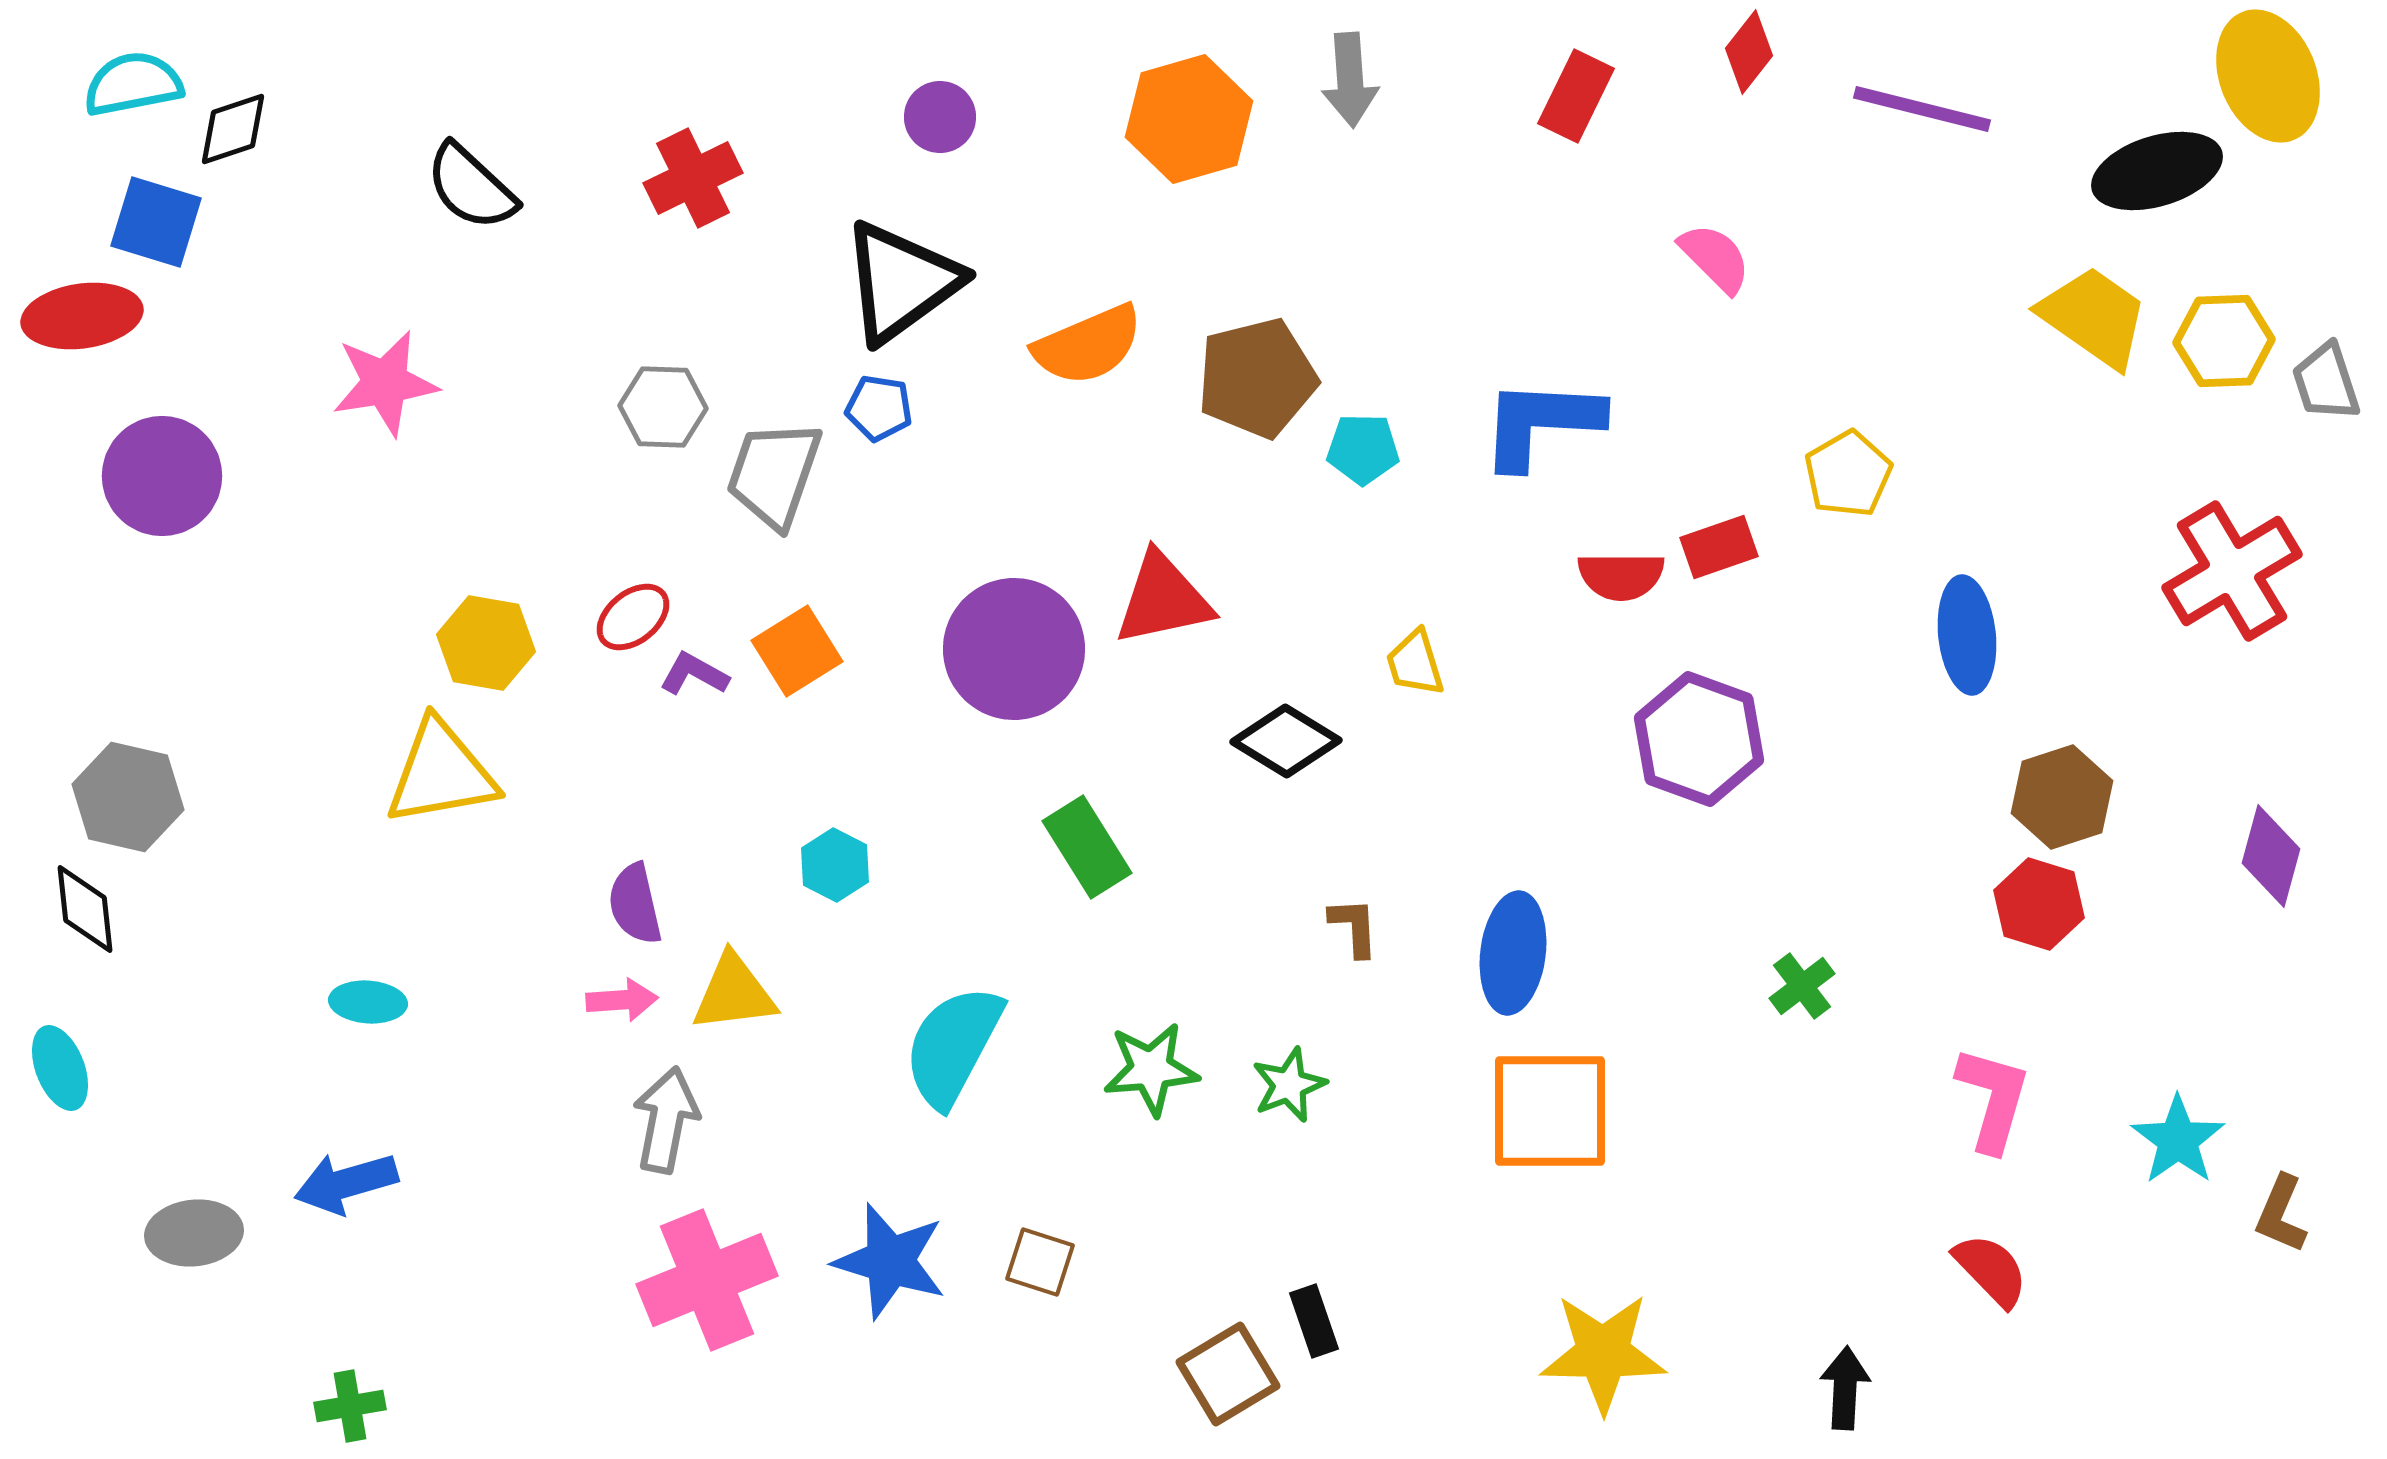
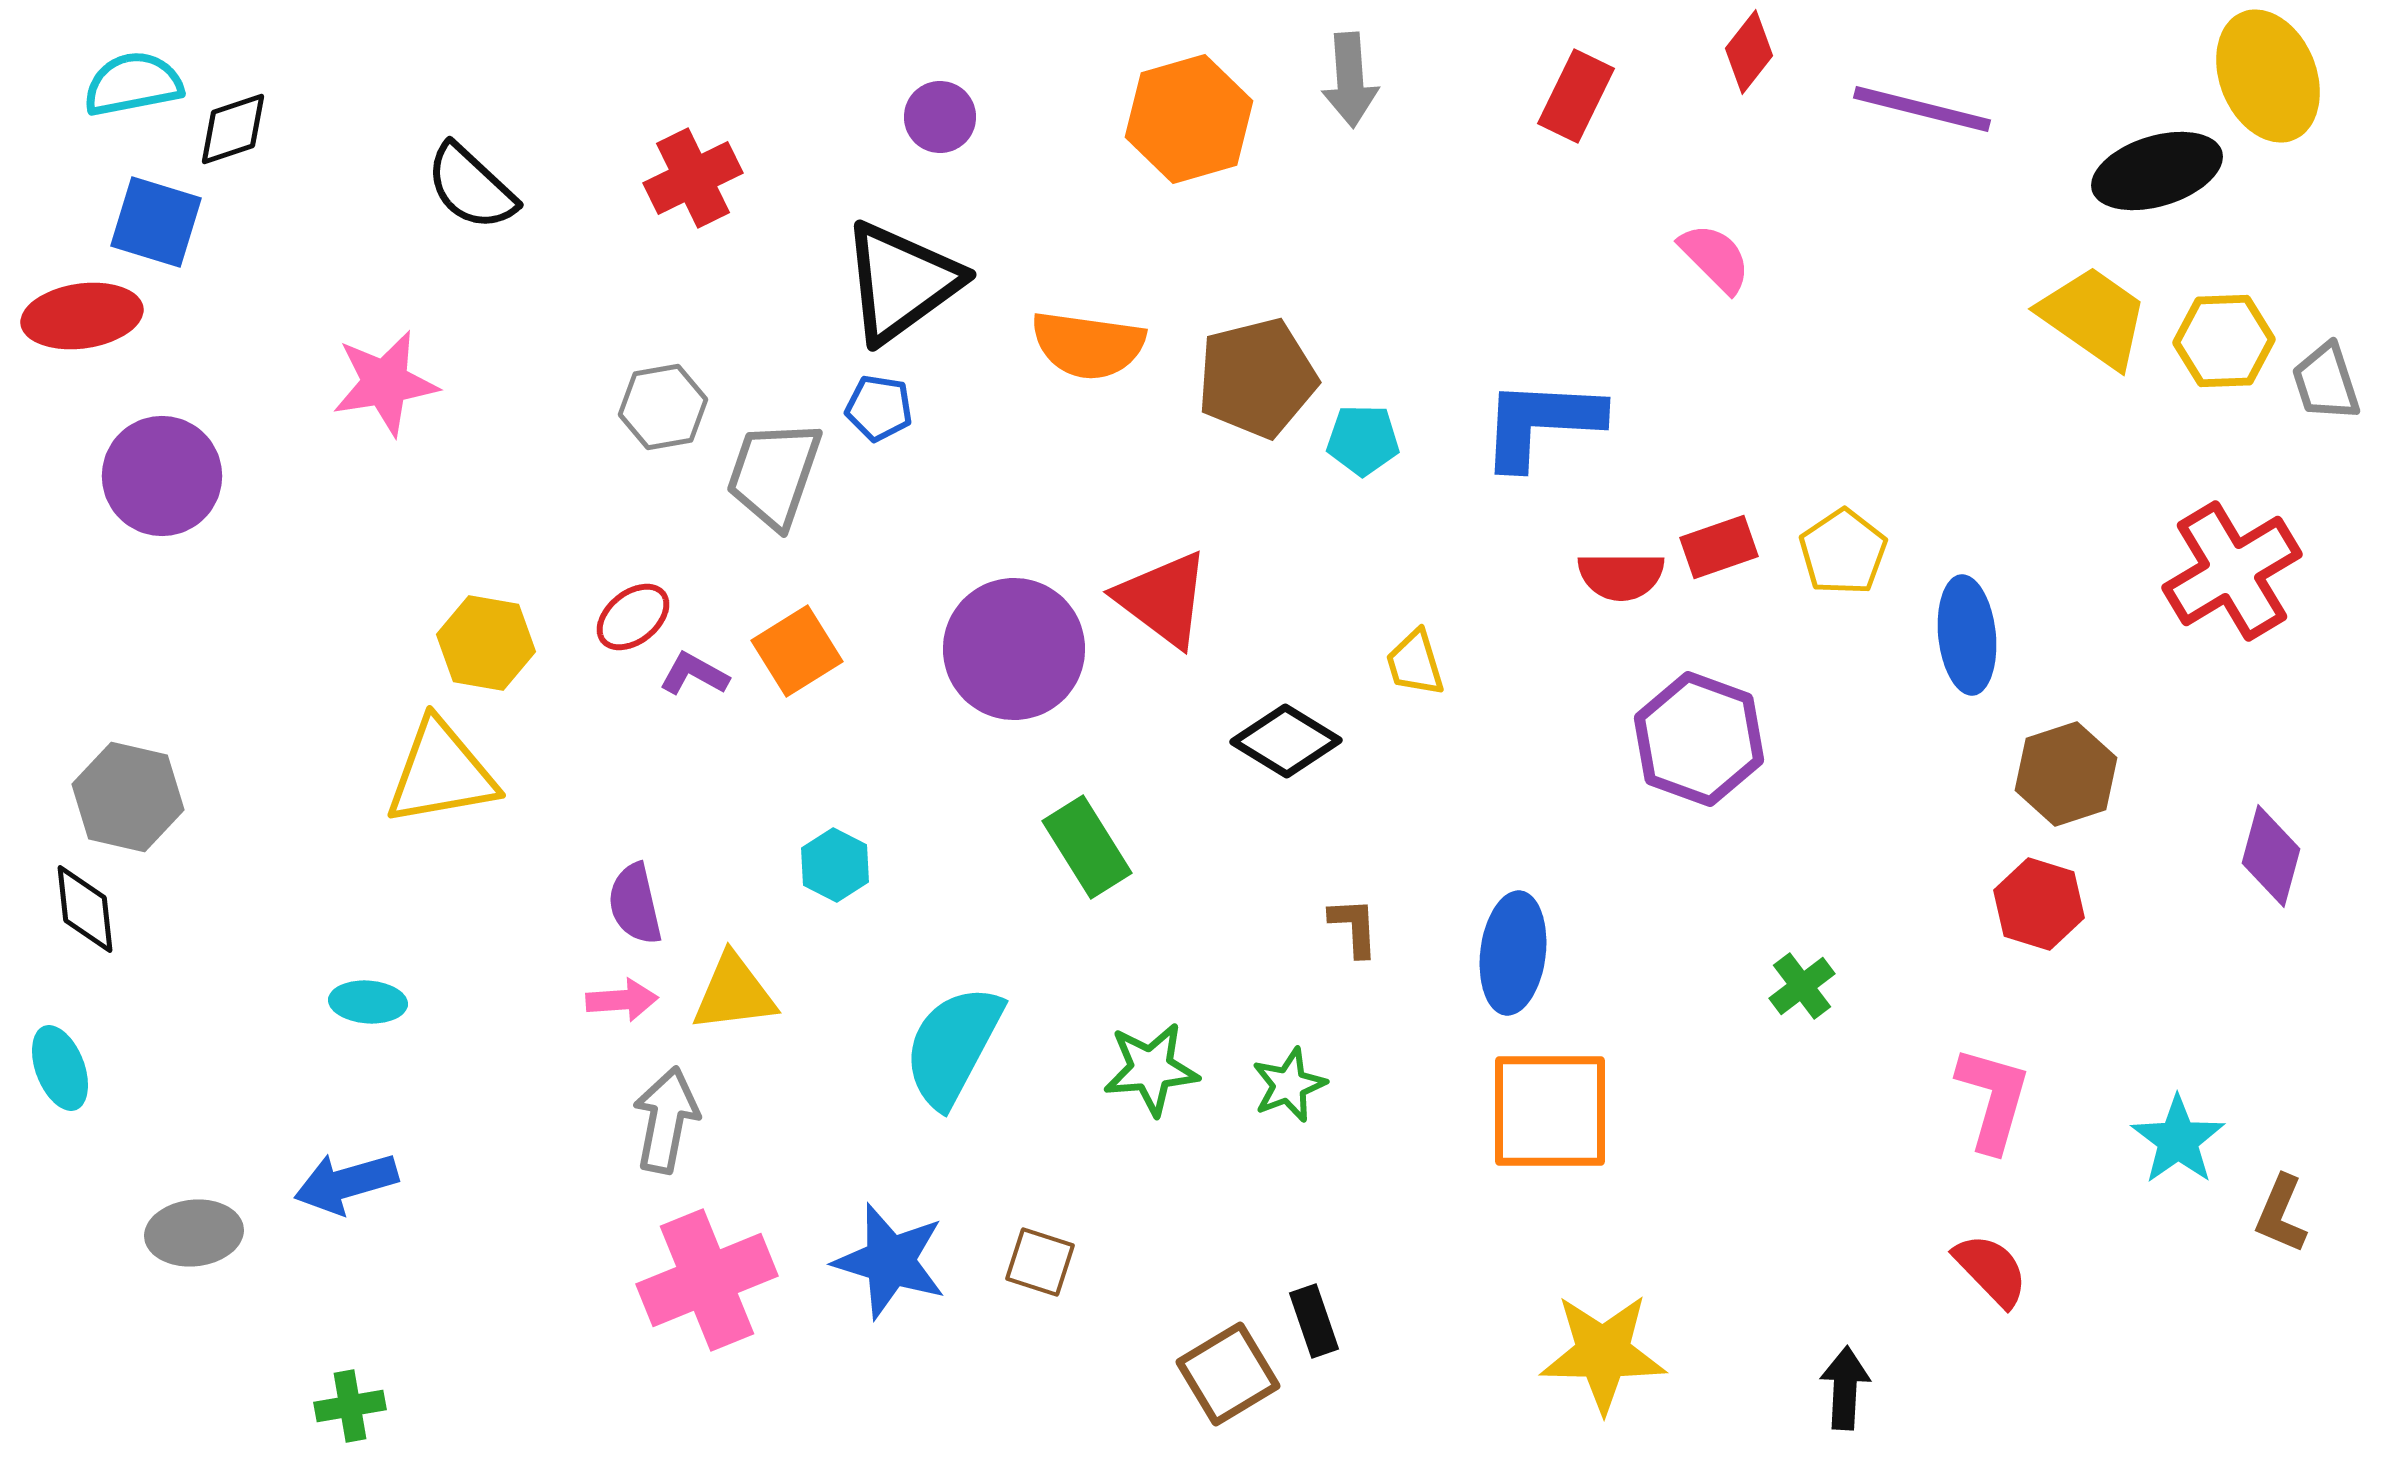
orange semicircle at (1088, 345): rotated 31 degrees clockwise
gray hexagon at (663, 407): rotated 12 degrees counterclockwise
cyan pentagon at (1363, 449): moved 9 px up
yellow pentagon at (1848, 474): moved 5 px left, 78 px down; rotated 4 degrees counterclockwise
red triangle at (1163, 599): rotated 49 degrees clockwise
brown hexagon at (2062, 797): moved 4 px right, 23 px up
